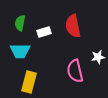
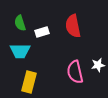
green semicircle: rotated 28 degrees counterclockwise
white rectangle: moved 2 px left
white star: moved 8 px down
pink semicircle: moved 1 px down
